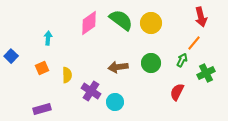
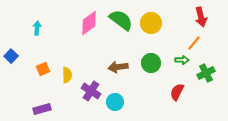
cyan arrow: moved 11 px left, 10 px up
green arrow: rotated 64 degrees clockwise
orange square: moved 1 px right, 1 px down
